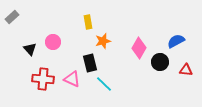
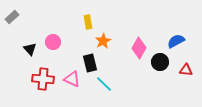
orange star: rotated 14 degrees counterclockwise
